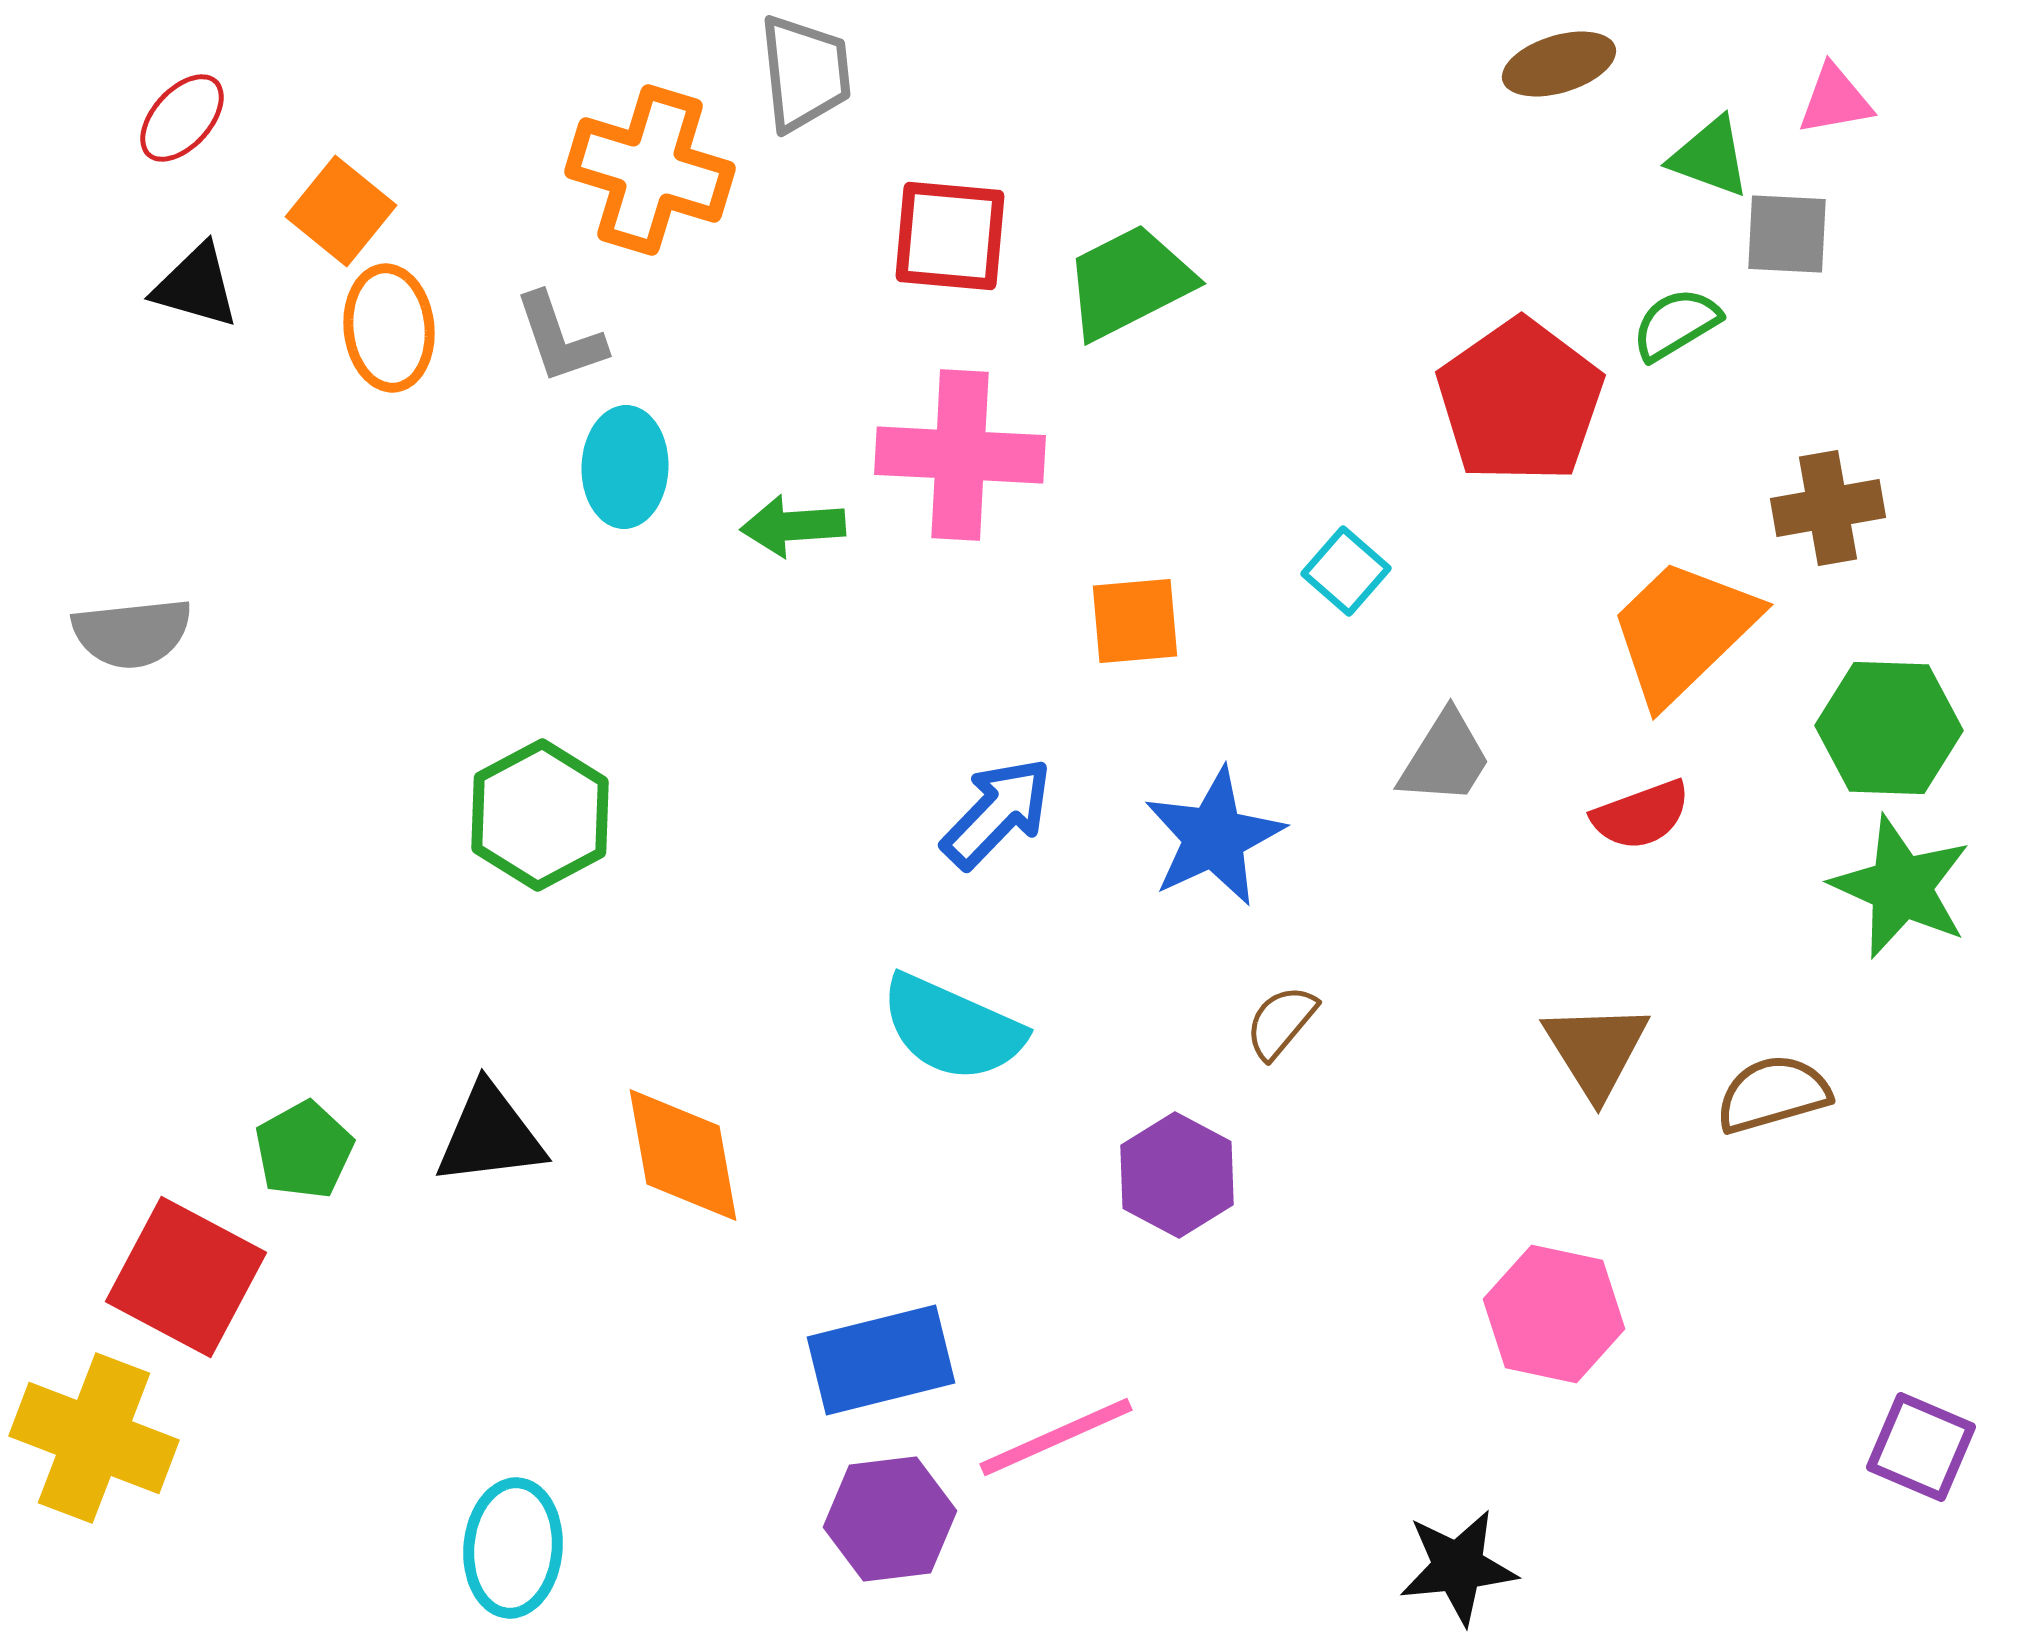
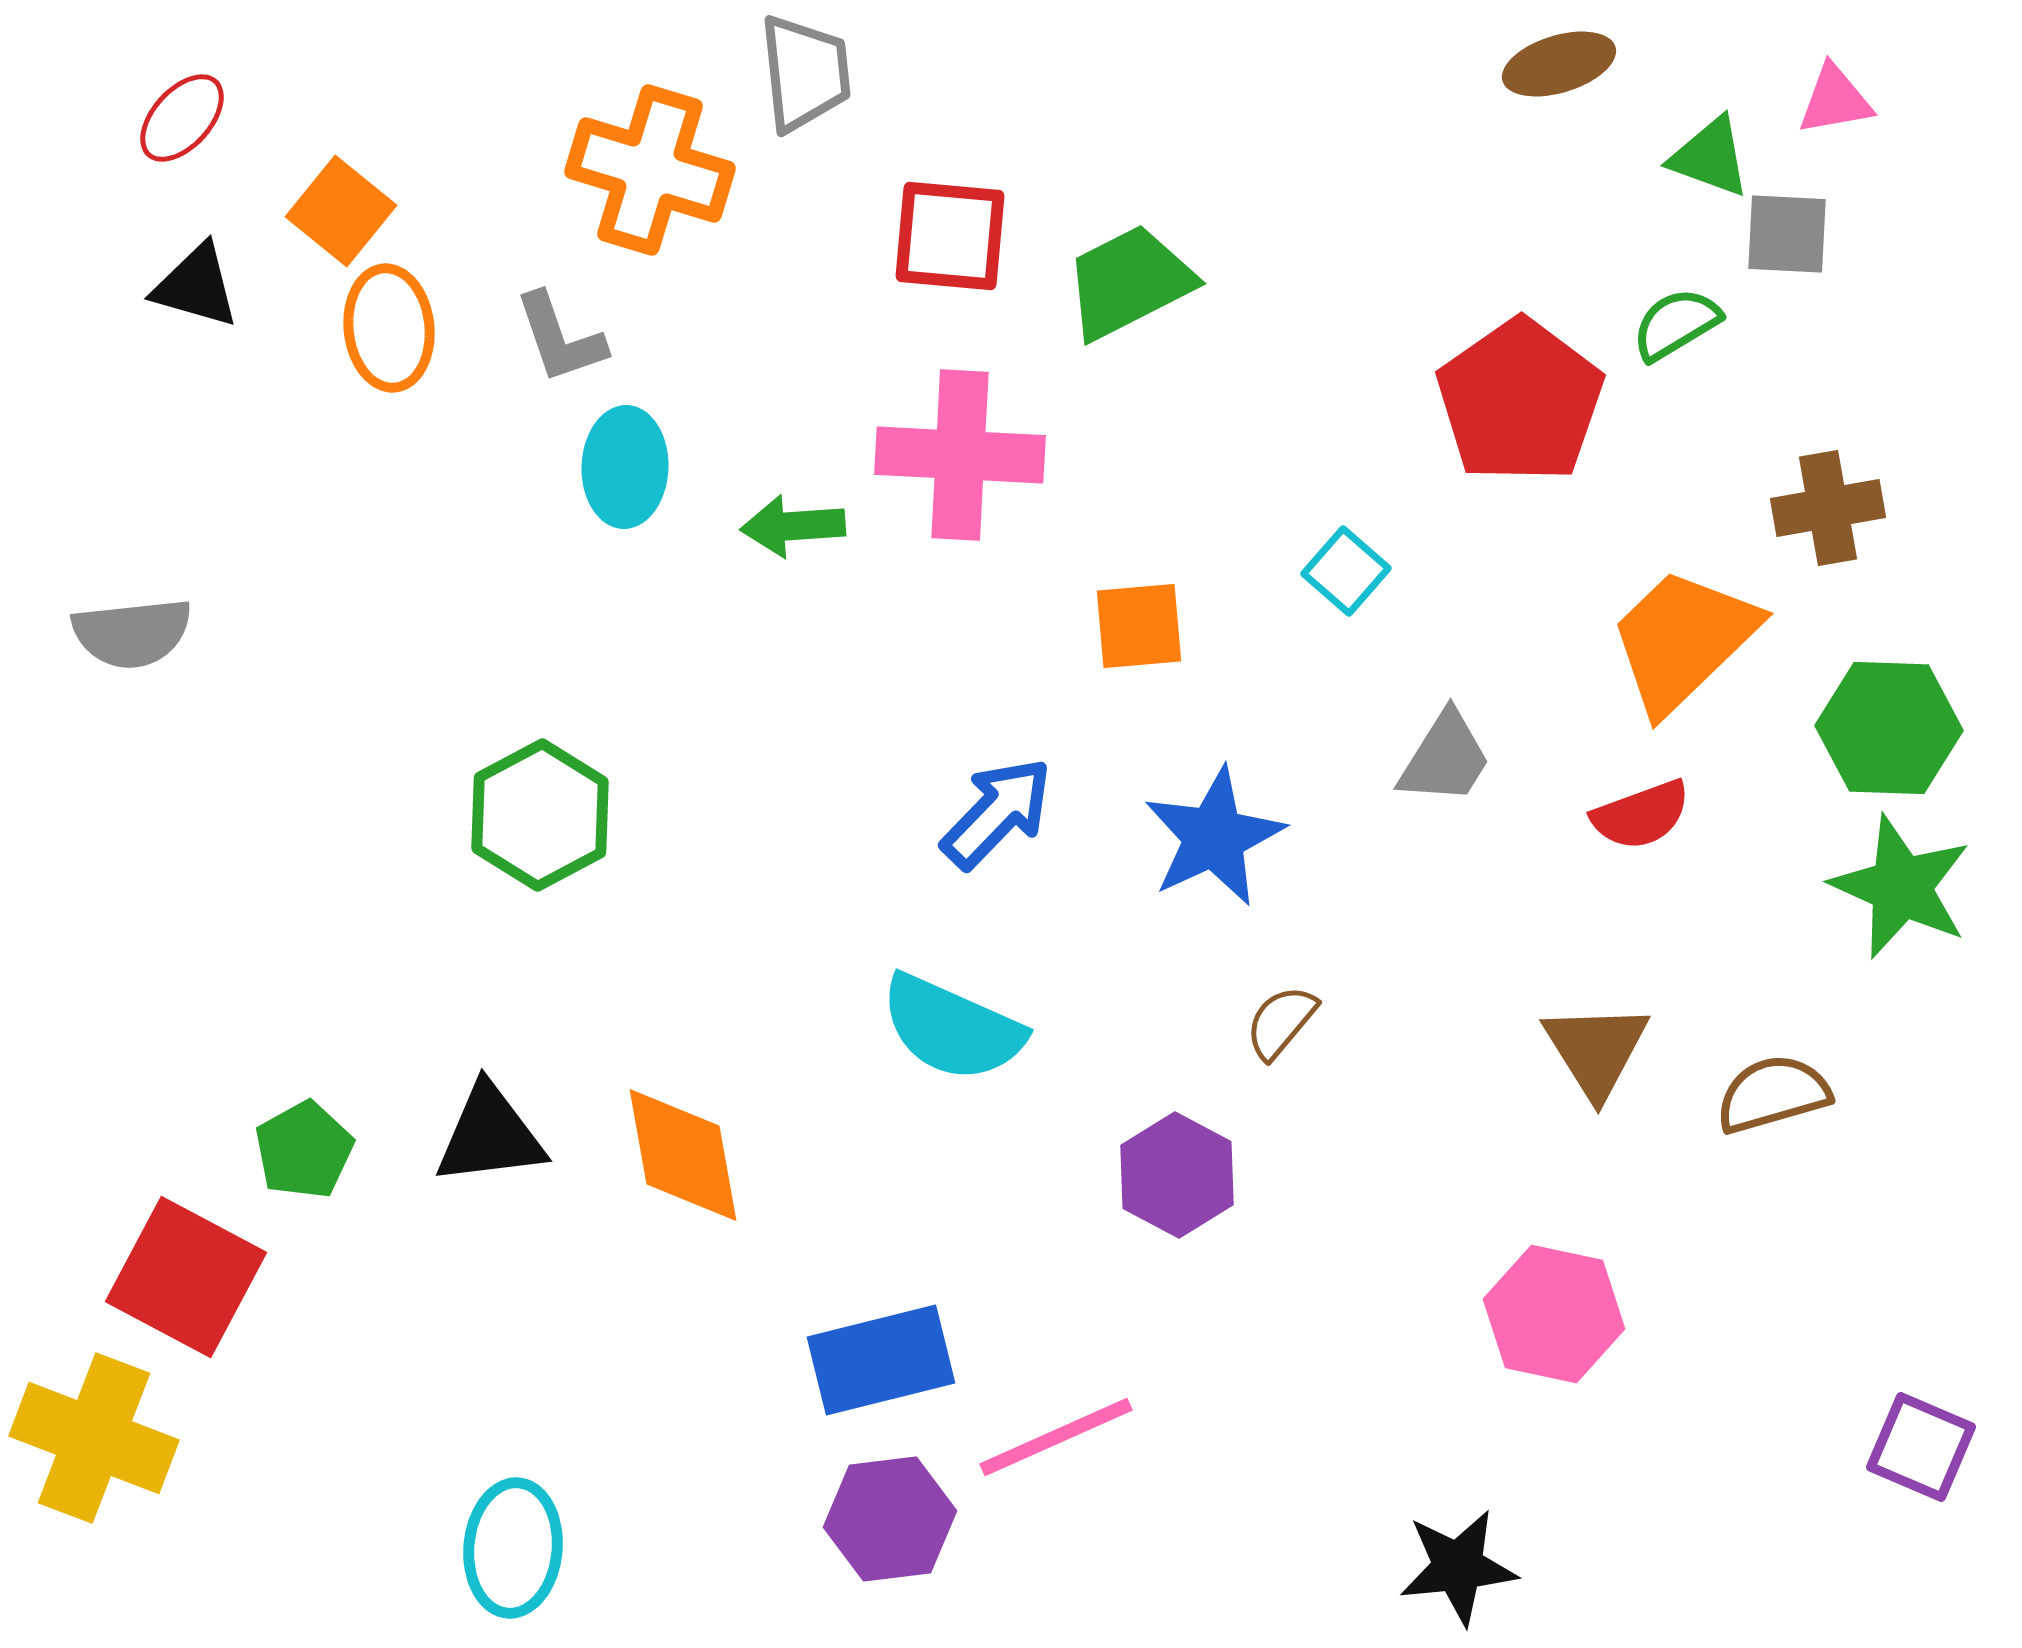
orange square at (1135, 621): moved 4 px right, 5 px down
orange trapezoid at (1683, 631): moved 9 px down
